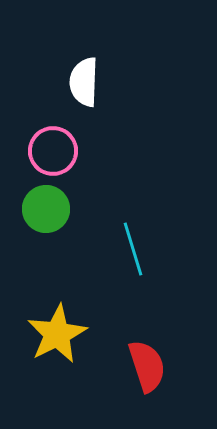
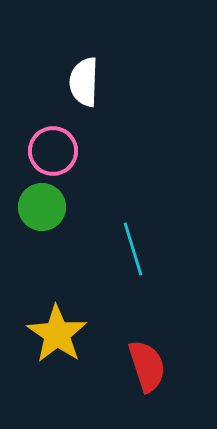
green circle: moved 4 px left, 2 px up
yellow star: rotated 10 degrees counterclockwise
